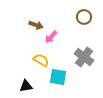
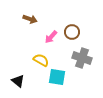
brown circle: moved 12 px left, 15 px down
brown arrow: moved 6 px left, 6 px up
gray cross: moved 2 px left, 1 px down; rotated 18 degrees counterclockwise
cyan square: moved 1 px left
black triangle: moved 8 px left, 5 px up; rotated 48 degrees clockwise
